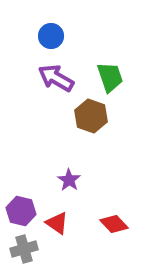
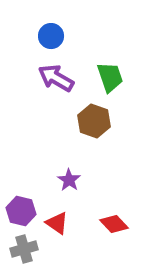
brown hexagon: moved 3 px right, 5 px down
